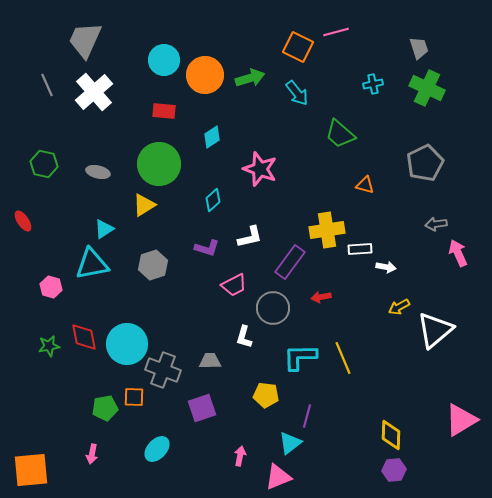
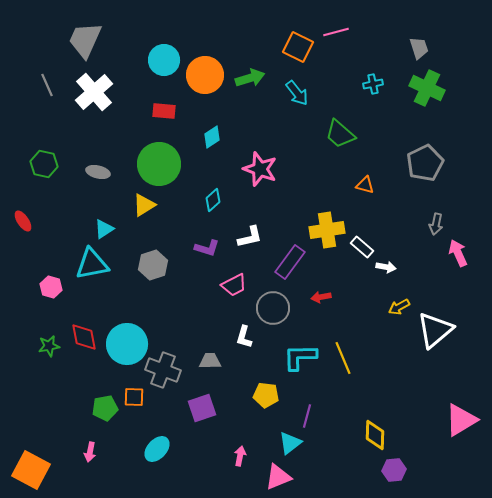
gray arrow at (436, 224): rotated 70 degrees counterclockwise
white rectangle at (360, 249): moved 2 px right, 2 px up; rotated 45 degrees clockwise
yellow diamond at (391, 435): moved 16 px left
pink arrow at (92, 454): moved 2 px left, 2 px up
orange square at (31, 470): rotated 33 degrees clockwise
